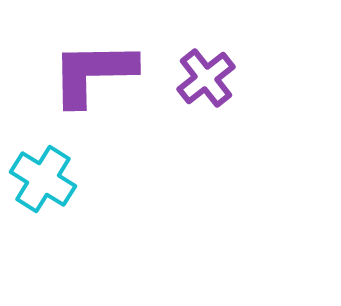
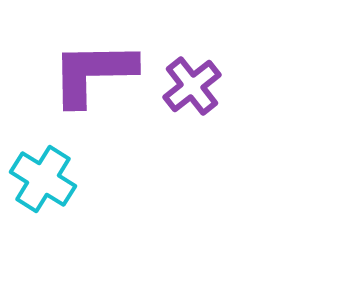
purple cross: moved 14 px left, 8 px down
